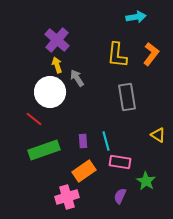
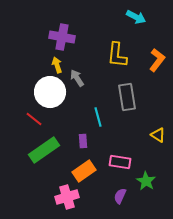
cyan arrow: rotated 36 degrees clockwise
purple cross: moved 5 px right, 3 px up; rotated 30 degrees counterclockwise
orange L-shape: moved 6 px right, 6 px down
cyan line: moved 8 px left, 24 px up
green rectangle: rotated 16 degrees counterclockwise
